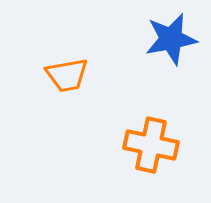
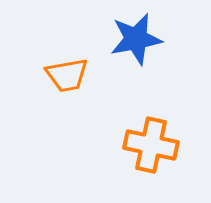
blue star: moved 35 px left
